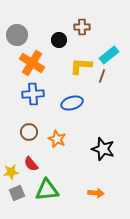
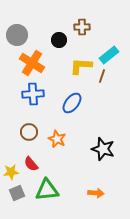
blue ellipse: rotated 35 degrees counterclockwise
